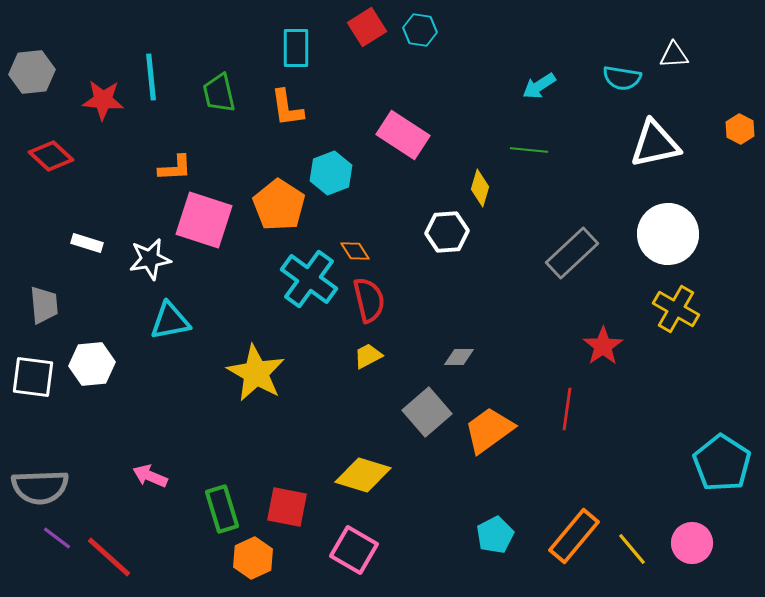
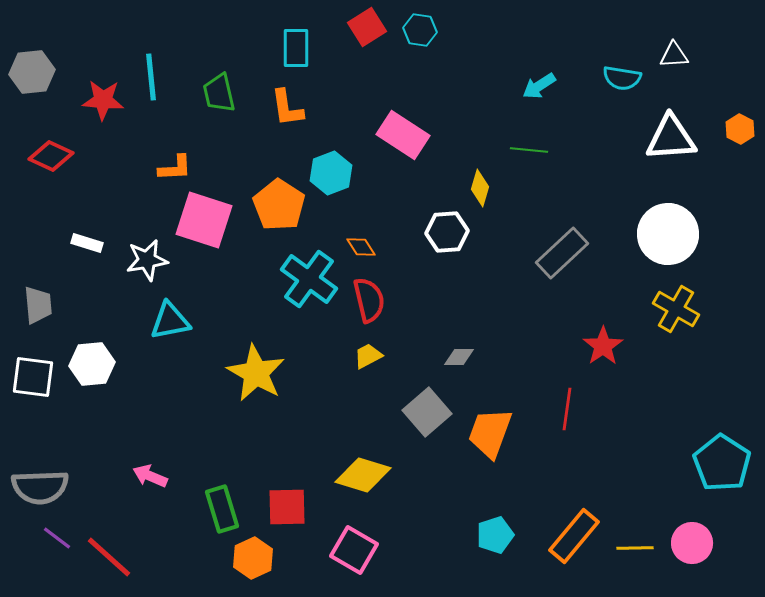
white triangle at (655, 144): moved 16 px right, 6 px up; rotated 8 degrees clockwise
red diamond at (51, 156): rotated 18 degrees counterclockwise
orange diamond at (355, 251): moved 6 px right, 4 px up
gray rectangle at (572, 253): moved 10 px left
white star at (150, 259): moved 3 px left, 1 px down
gray trapezoid at (44, 305): moved 6 px left
orange trapezoid at (489, 430): moved 1 px right, 3 px down; rotated 34 degrees counterclockwise
red square at (287, 507): rotated 12 degrees counterclockwise
cyan pentagon at (495, 535): rotated 9 degrees clockwise
yellow line at (632, 549): moved 3 px right, 1 px up; rotated 51 degrees counterclockwise
